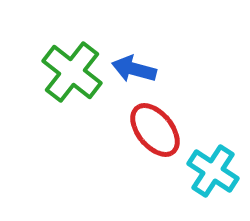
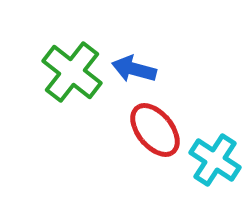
cyan cross: moved 2 px right, 11 px up
